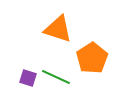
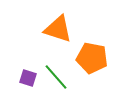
orange pentagon: rotated 28 degrees counterclockwise
green line: rotated 24 degrees clockwise
